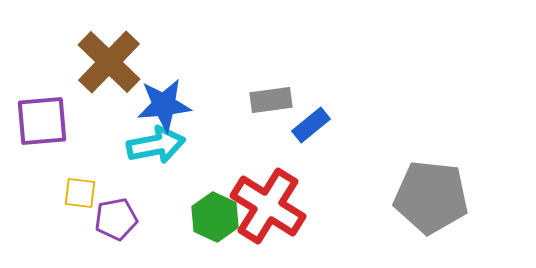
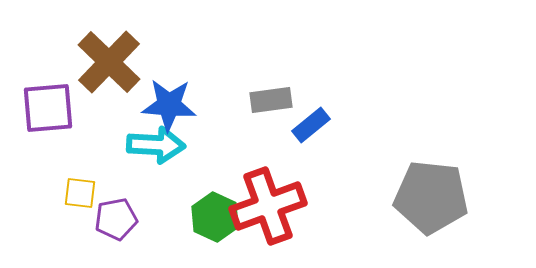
blue star: moved 5 px right; rotated 10 degrees clockwise
purple square: moved 6 px right, 13 px up
cyan arrow: rotated 14 degrees clockwise
red cross: rotated 38 degrees clockwise
